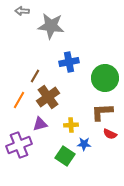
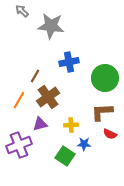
gray arrow: rotated 40 degrees clockwise
